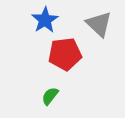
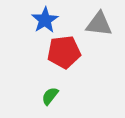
gray triangle: rotated 36 degrees counterclockwise
red pentagon: moved 1 px left, 2 px up
